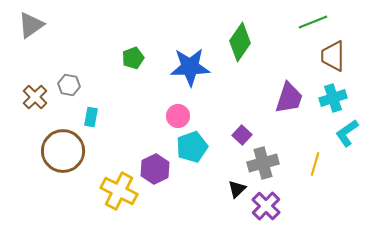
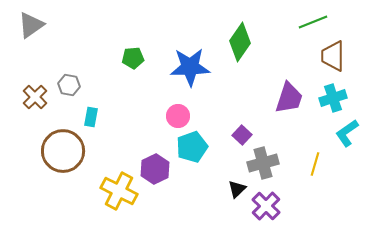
green pentagon: rotated 15 degrees clockwise
